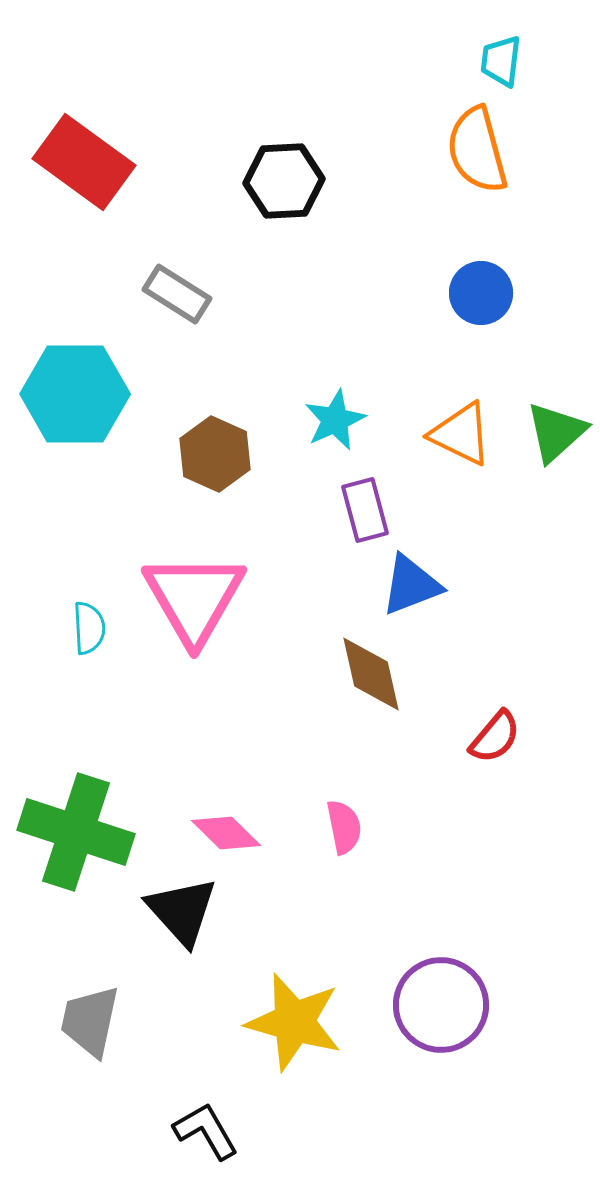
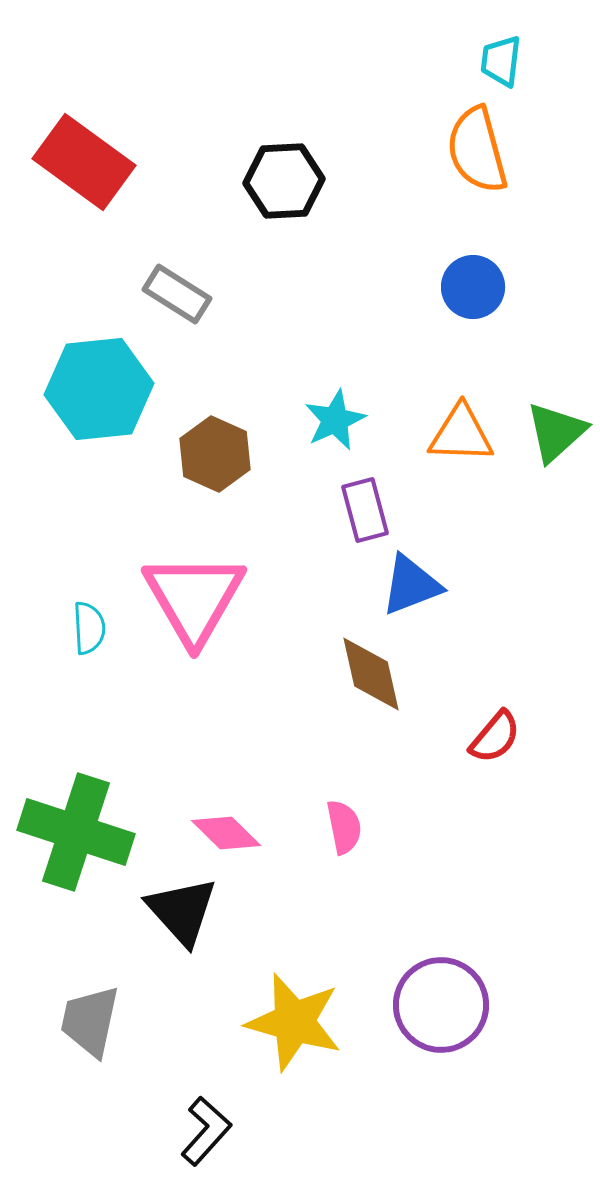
blue circle: moved 8 px left, 6 px up
cyan hexagon: moved 24 px right, 5 px up; rotated 6 degrees counterclockwise
orange triangle: rotated 24 degrees counterclockwise
black L-shape: rotated 72 degrees clockwise
